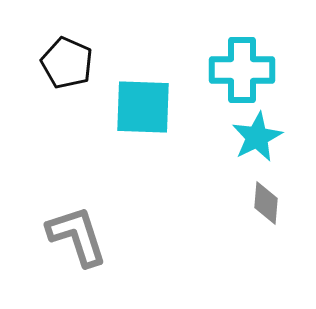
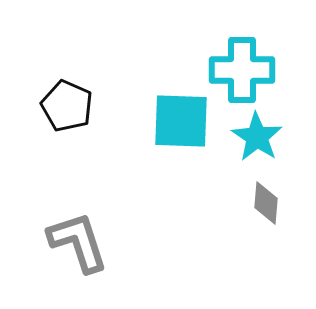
black pentagon: moved 43 px down
cyan square: moved 38 px right, 14 px down
cyan star: rotated 12 degrees counterclockwise
gray L-shape: moved 1 px right, 6 px down
